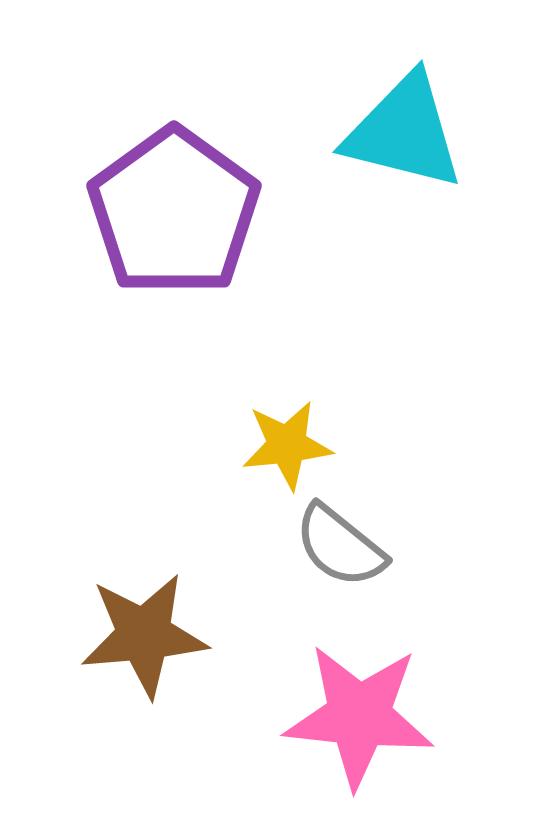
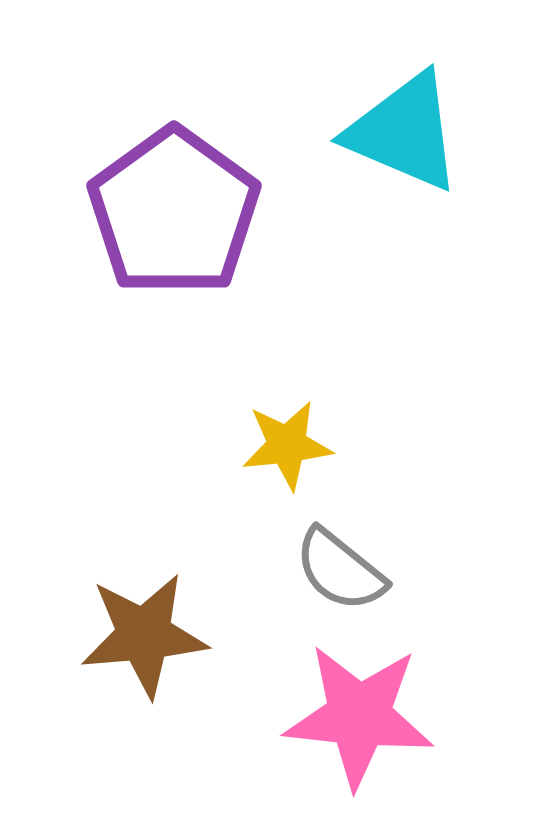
cyan triangle: rotated 9 degrees clockwise
gray semicircle: moved 24 px down
